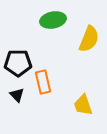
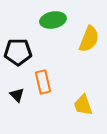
black pentagon: moved 11 px up
